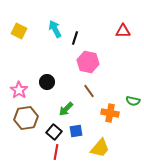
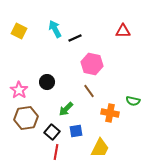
black line: rotated 48 degrees clockwise
pink hexagon: moved 4 px right, 2 px down
black square: moved 2 px left
yellow trapezoid: rotated 15 degrees counterclockwise
